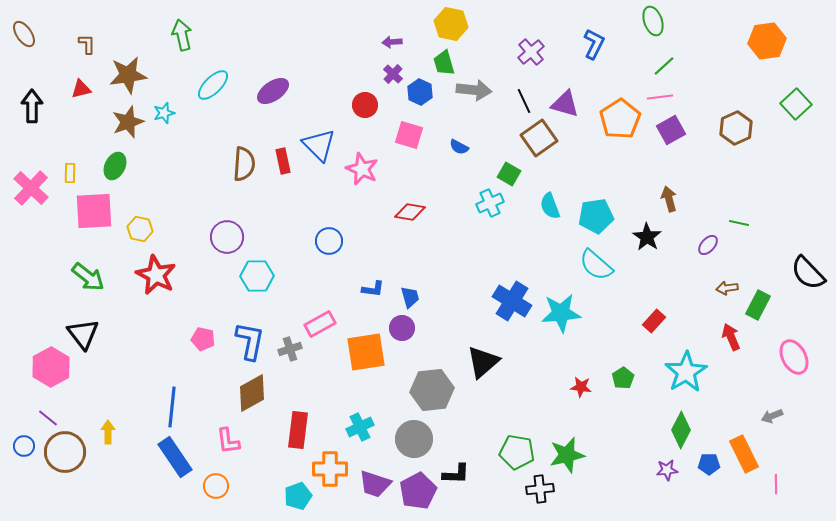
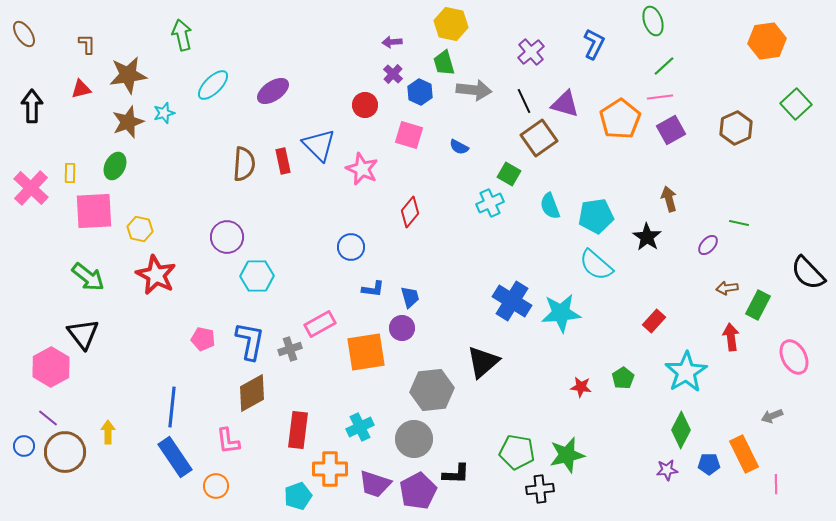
red diamond at (410, 212): rotated 60 degrees counterclockwise
blue circle at (329, 241): moved 22 px right, 6 px down
red arrow at (731, 337): rotated 16 degrees clockwise
